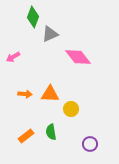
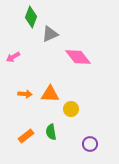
green diamond: moved 2 px left
